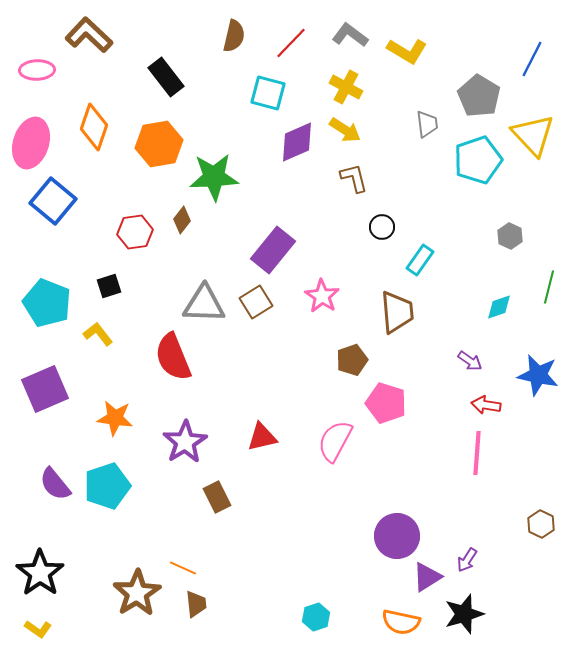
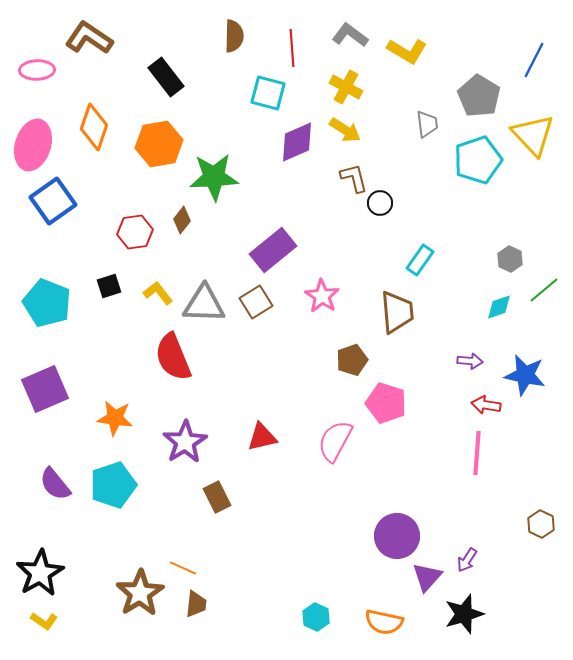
brown L-shape at (89, 35): moved 3 px down; rotated 9 degrees counterclockwise
brown semicircle at (234, 36): rotated 12 degrees counterclockwise
red line at (291, 43): moved 1 px right, 5 px down; rotated 48 degrees counterclockwise
blue line at (532, 59): moved 2 px right, 1 px down
pink ellipse at (31, 143): moved 2 px right, 2 px down
blue square at (53, 201): rotated 15 degrees clockwise
black circle at (382, 227): moved 2 px left, 24 px up
gray hexagon at (510, 236): moved 23 px down
purple rectangle at (273, 250): rotated 12 degrees clockwise
green line at (549, 287): moved 5 px left, 3 px down; rotated 36 degrees clockwise
yellow L-shape at (98, 334): moved 60 px right, 41 px up
purple arrow at (470, 361): rotated 30 degrees counterclockwise
blue star at (538, 375): moved 13 px left
cyan pentagon at (107, 486): moved 6 px right, 1 px up
black star at (40, 573): rotated 6 degrees clockwise
purple triangle at (427, 577): rotated 16 degrees counterclockwise
brown star at (137, 593): moved 3 px right
brown trapezoid at (196, 604): rotated 12 degrees clockwise
cyan hexagon at (316, 617): rotated 16 degrees counterclockwise
orange semicircle at (401, 622): moved 17 px left
yellow L-shape at (38, 629): moved 6 px right, 8 px up
